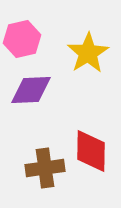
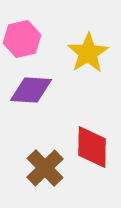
purple diamond: rotated 6 degrees clockwise
red diamond: moved 1 px right, 4 px up
brown cross: rotated 36 degrees counterclockwise
